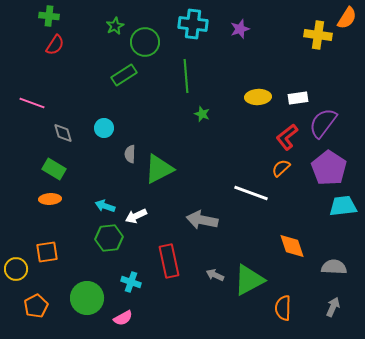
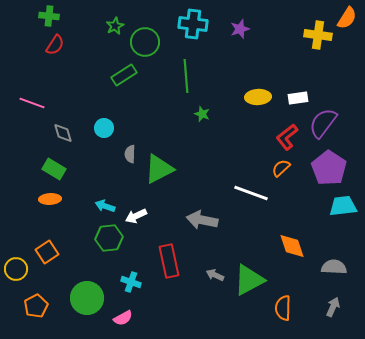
orange square at (47, 252): rotated 25 degrees counterclockwise
